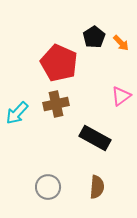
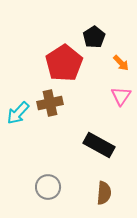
orange arrow: moved 20 px down
red pentagon: moved 5 px right; rotated 15 degrees clockwise
pink triangle: rotated 20 degrees counterclockwise
brown cross: moved 6 px left, 1 px up
cyan arrow: moved 1 px right
black rectangle: moved 4 px right, 7 px down
brown semicircle: moved 7 px right, 6 px down
